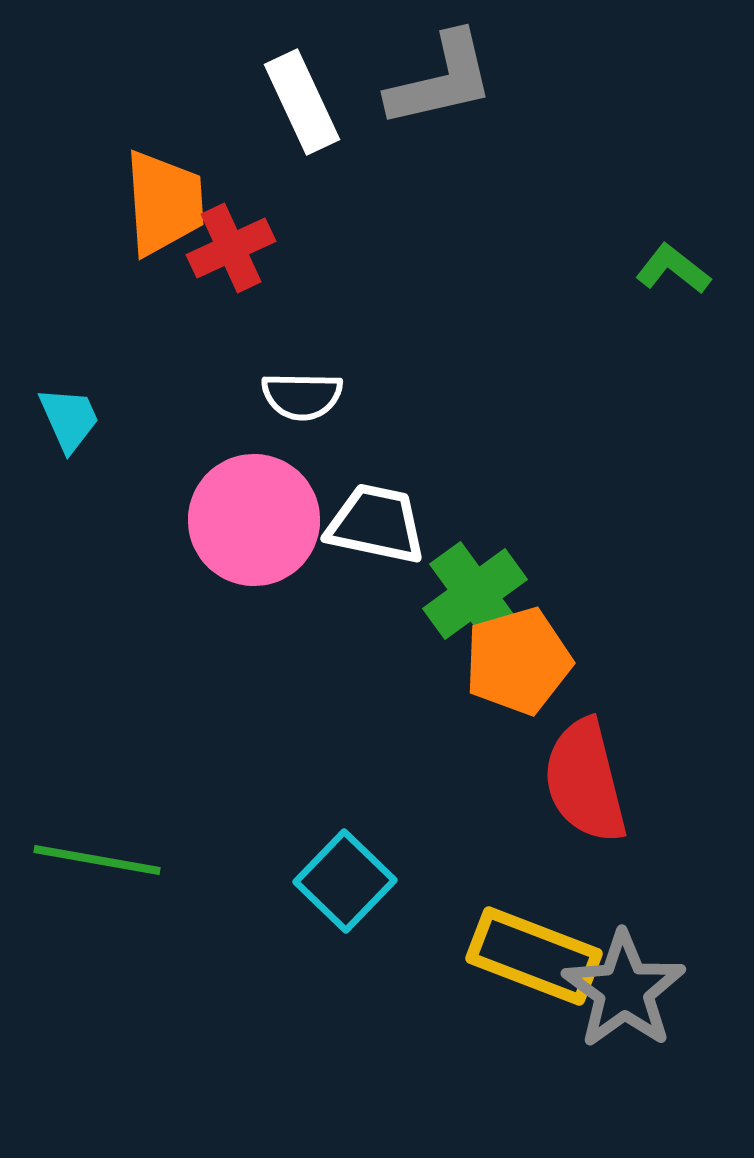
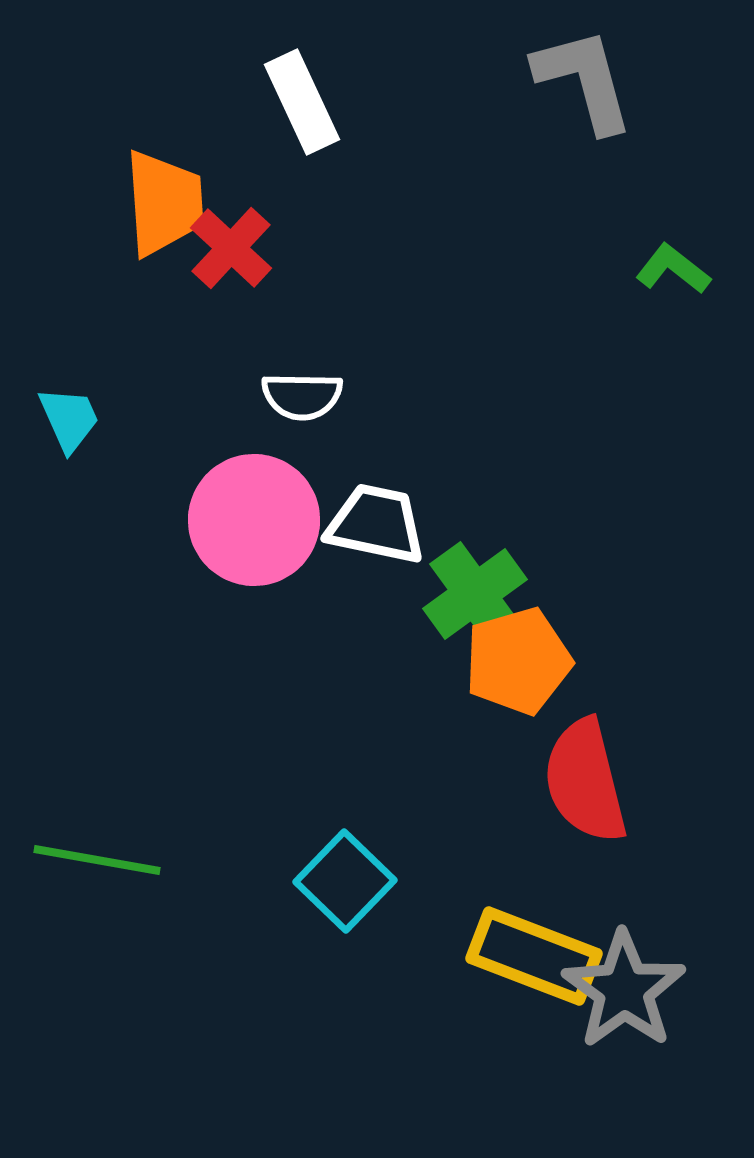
gray L-shape: moved 143 px right; rotated 92 degrees counterclockwise
red cross: rotated 22 degrees counterclockwise
